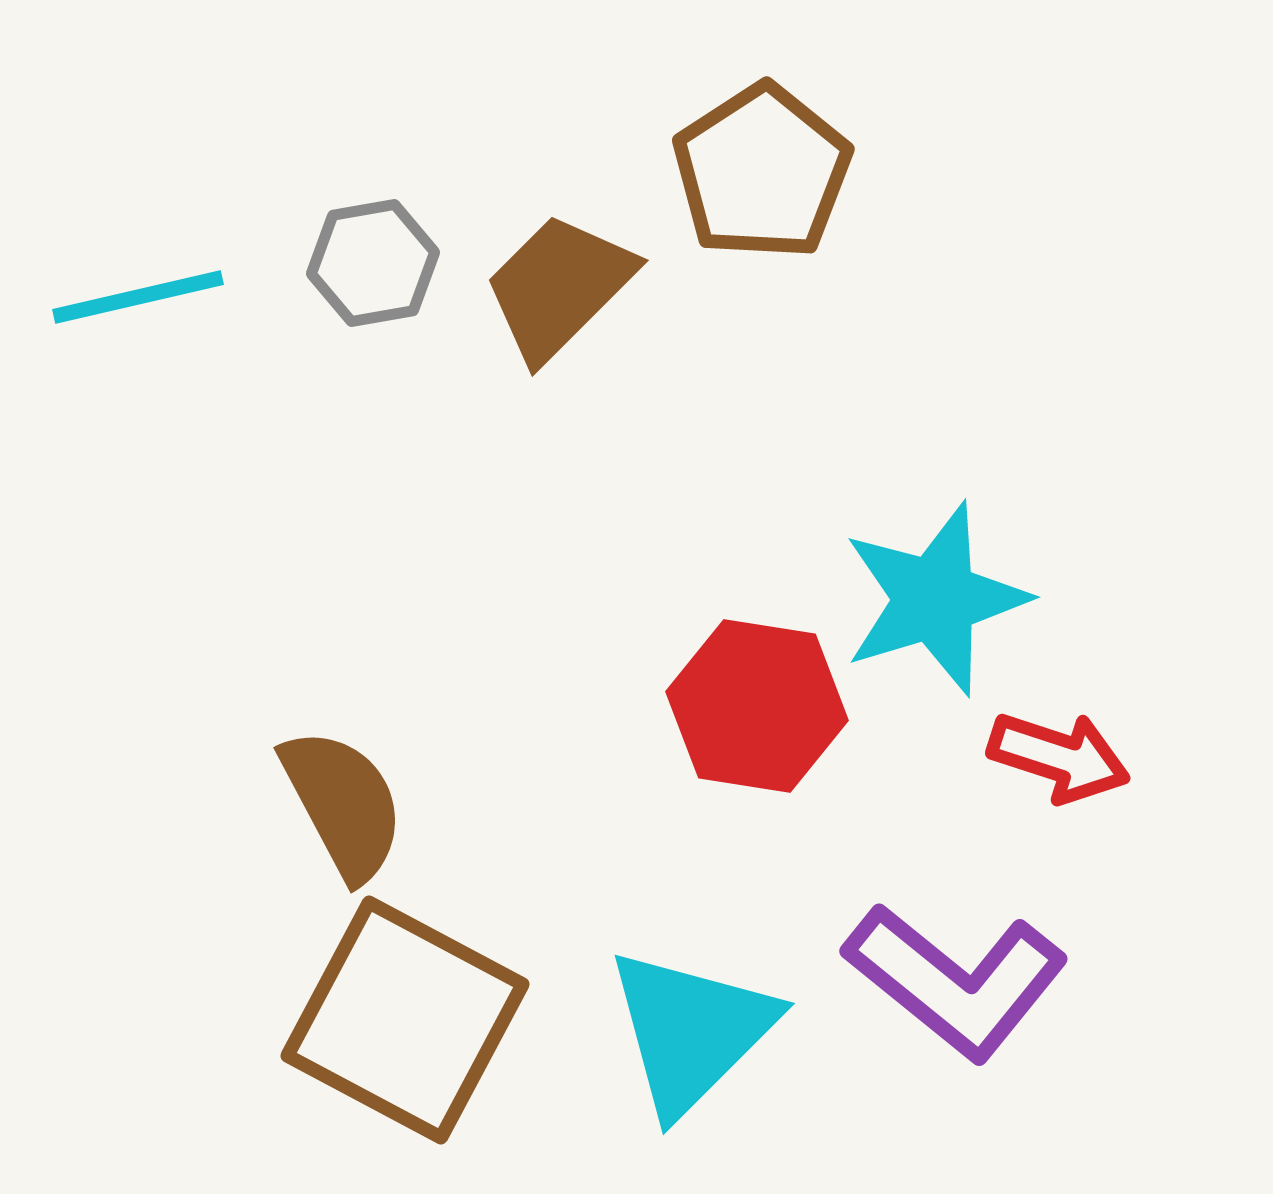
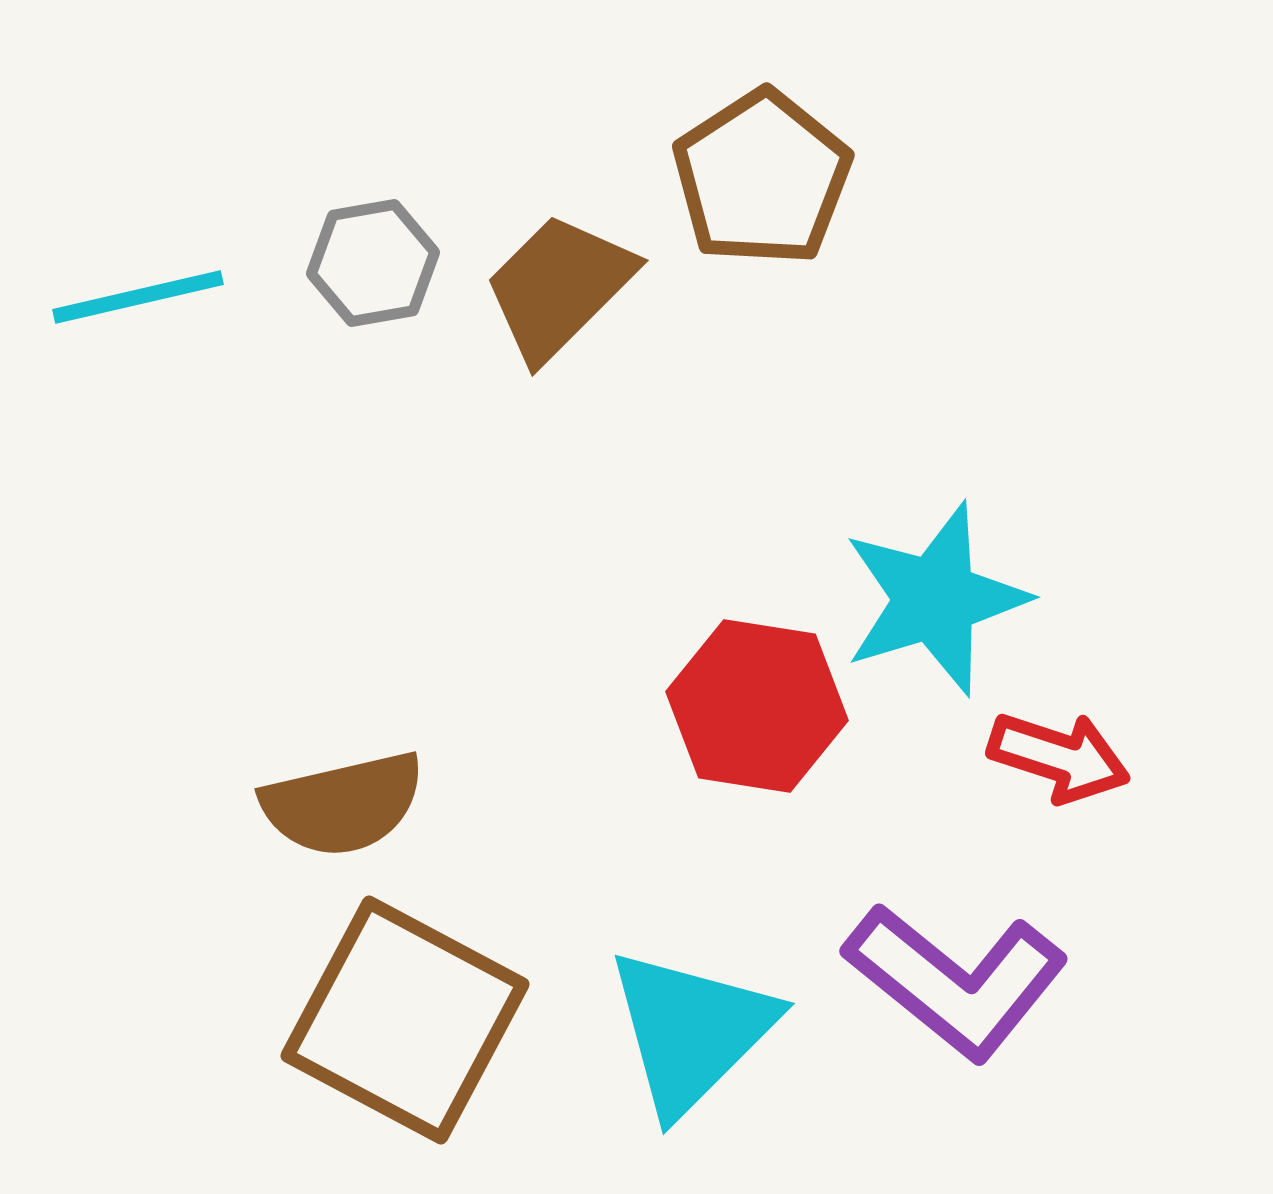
brown pentagon: moved 6 px down
brown semicircle: rotated 105 degrees clockwise
